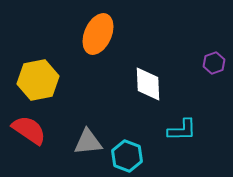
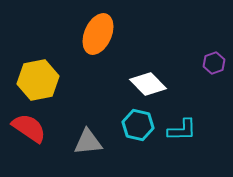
white diamond: rotated 42 degrees counterclockwise
red semicircle: moved 2 px up
cyan hexagon: moved 11 px right, 31 px up; rotated 8 degrees counterclockwise
